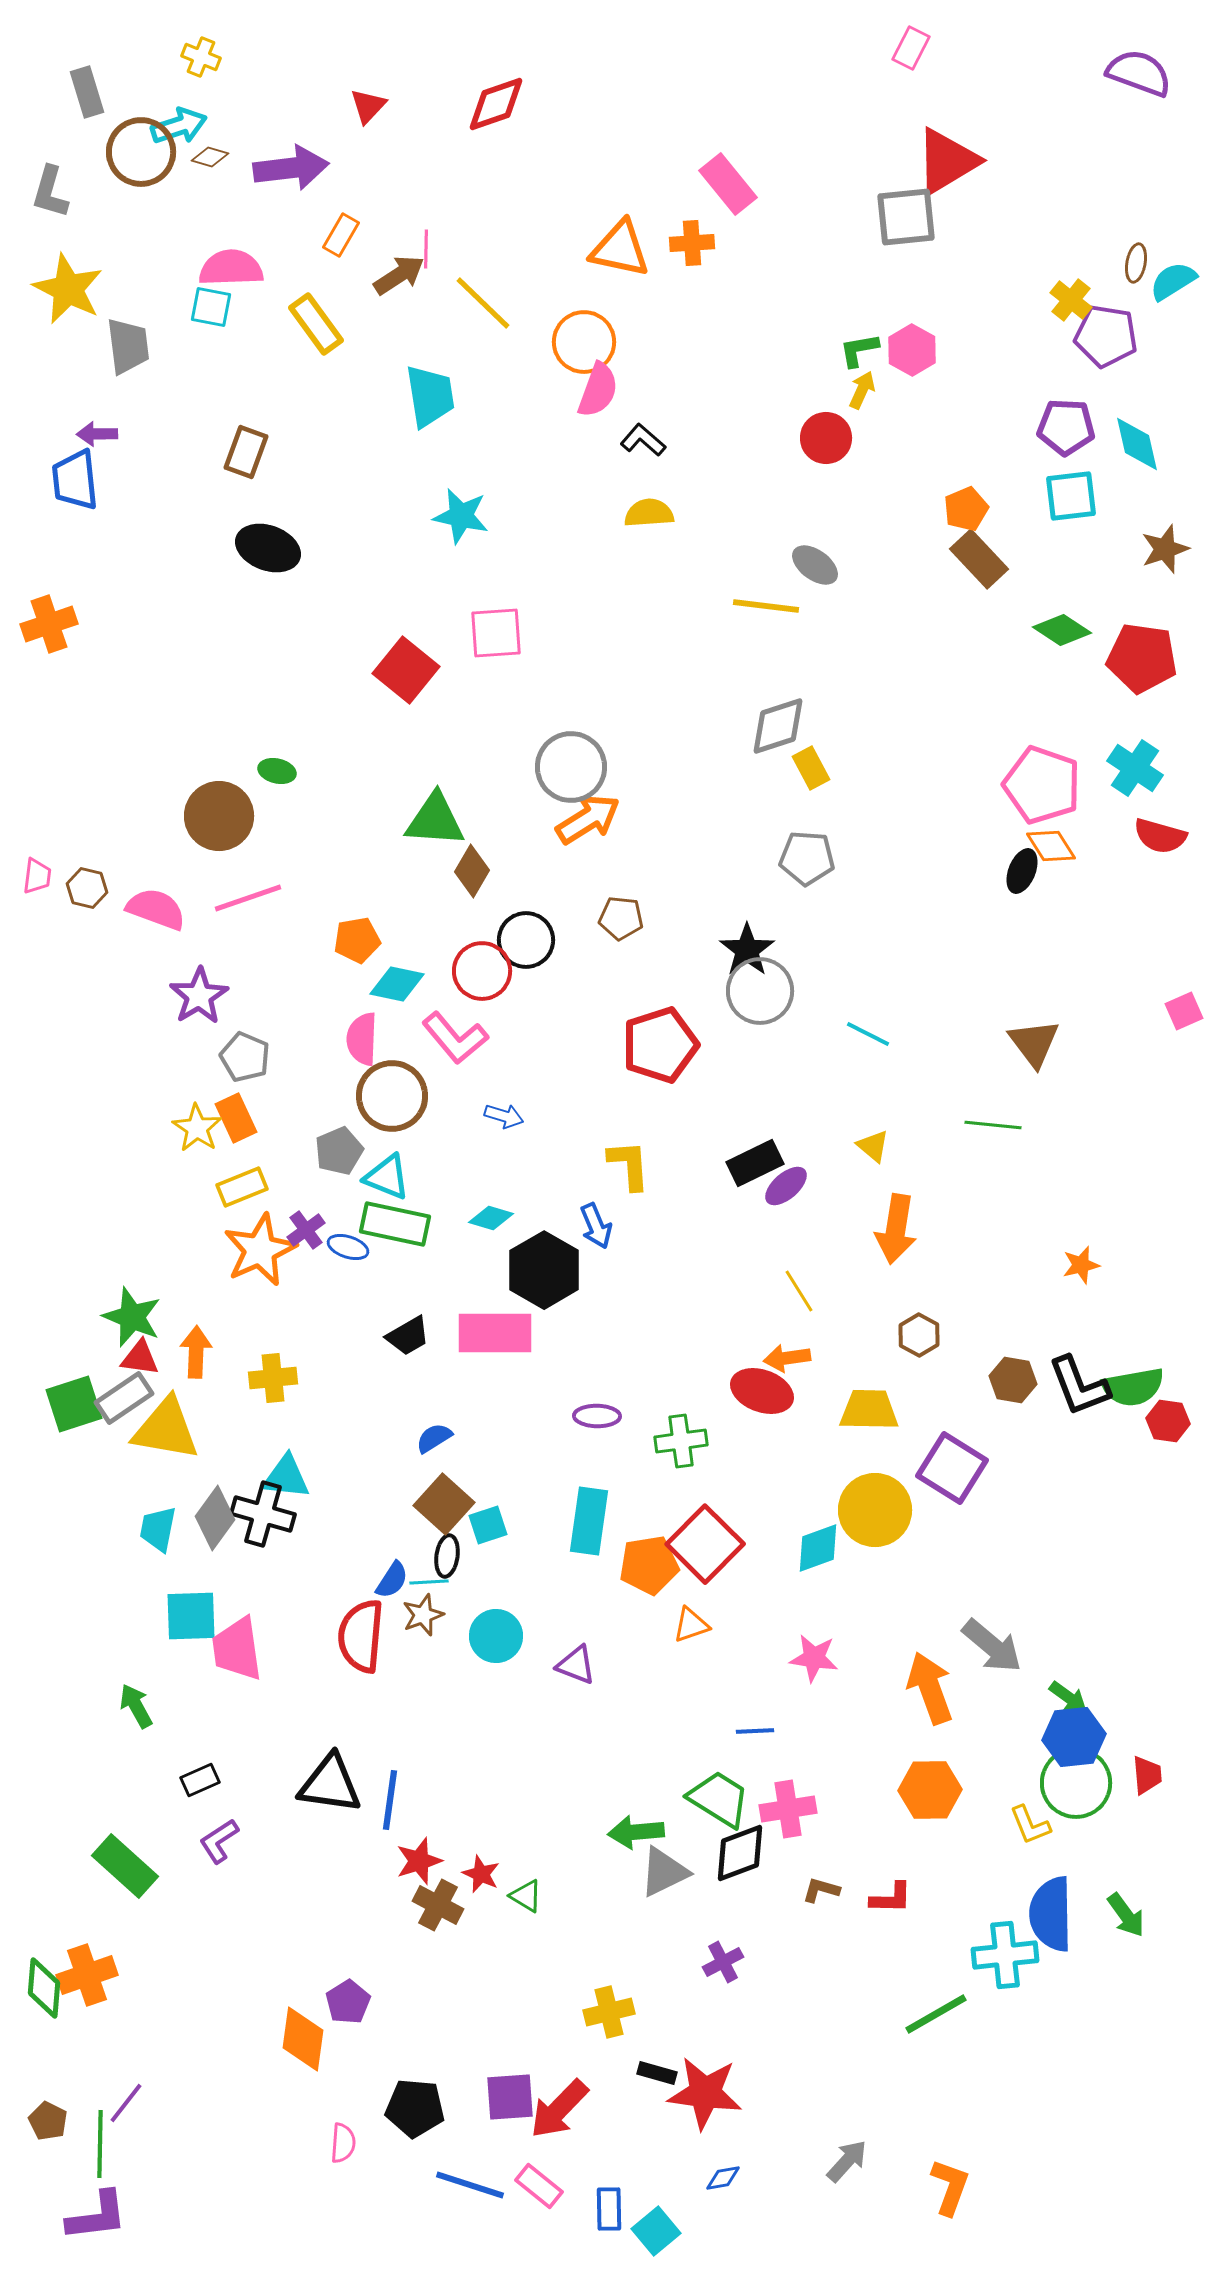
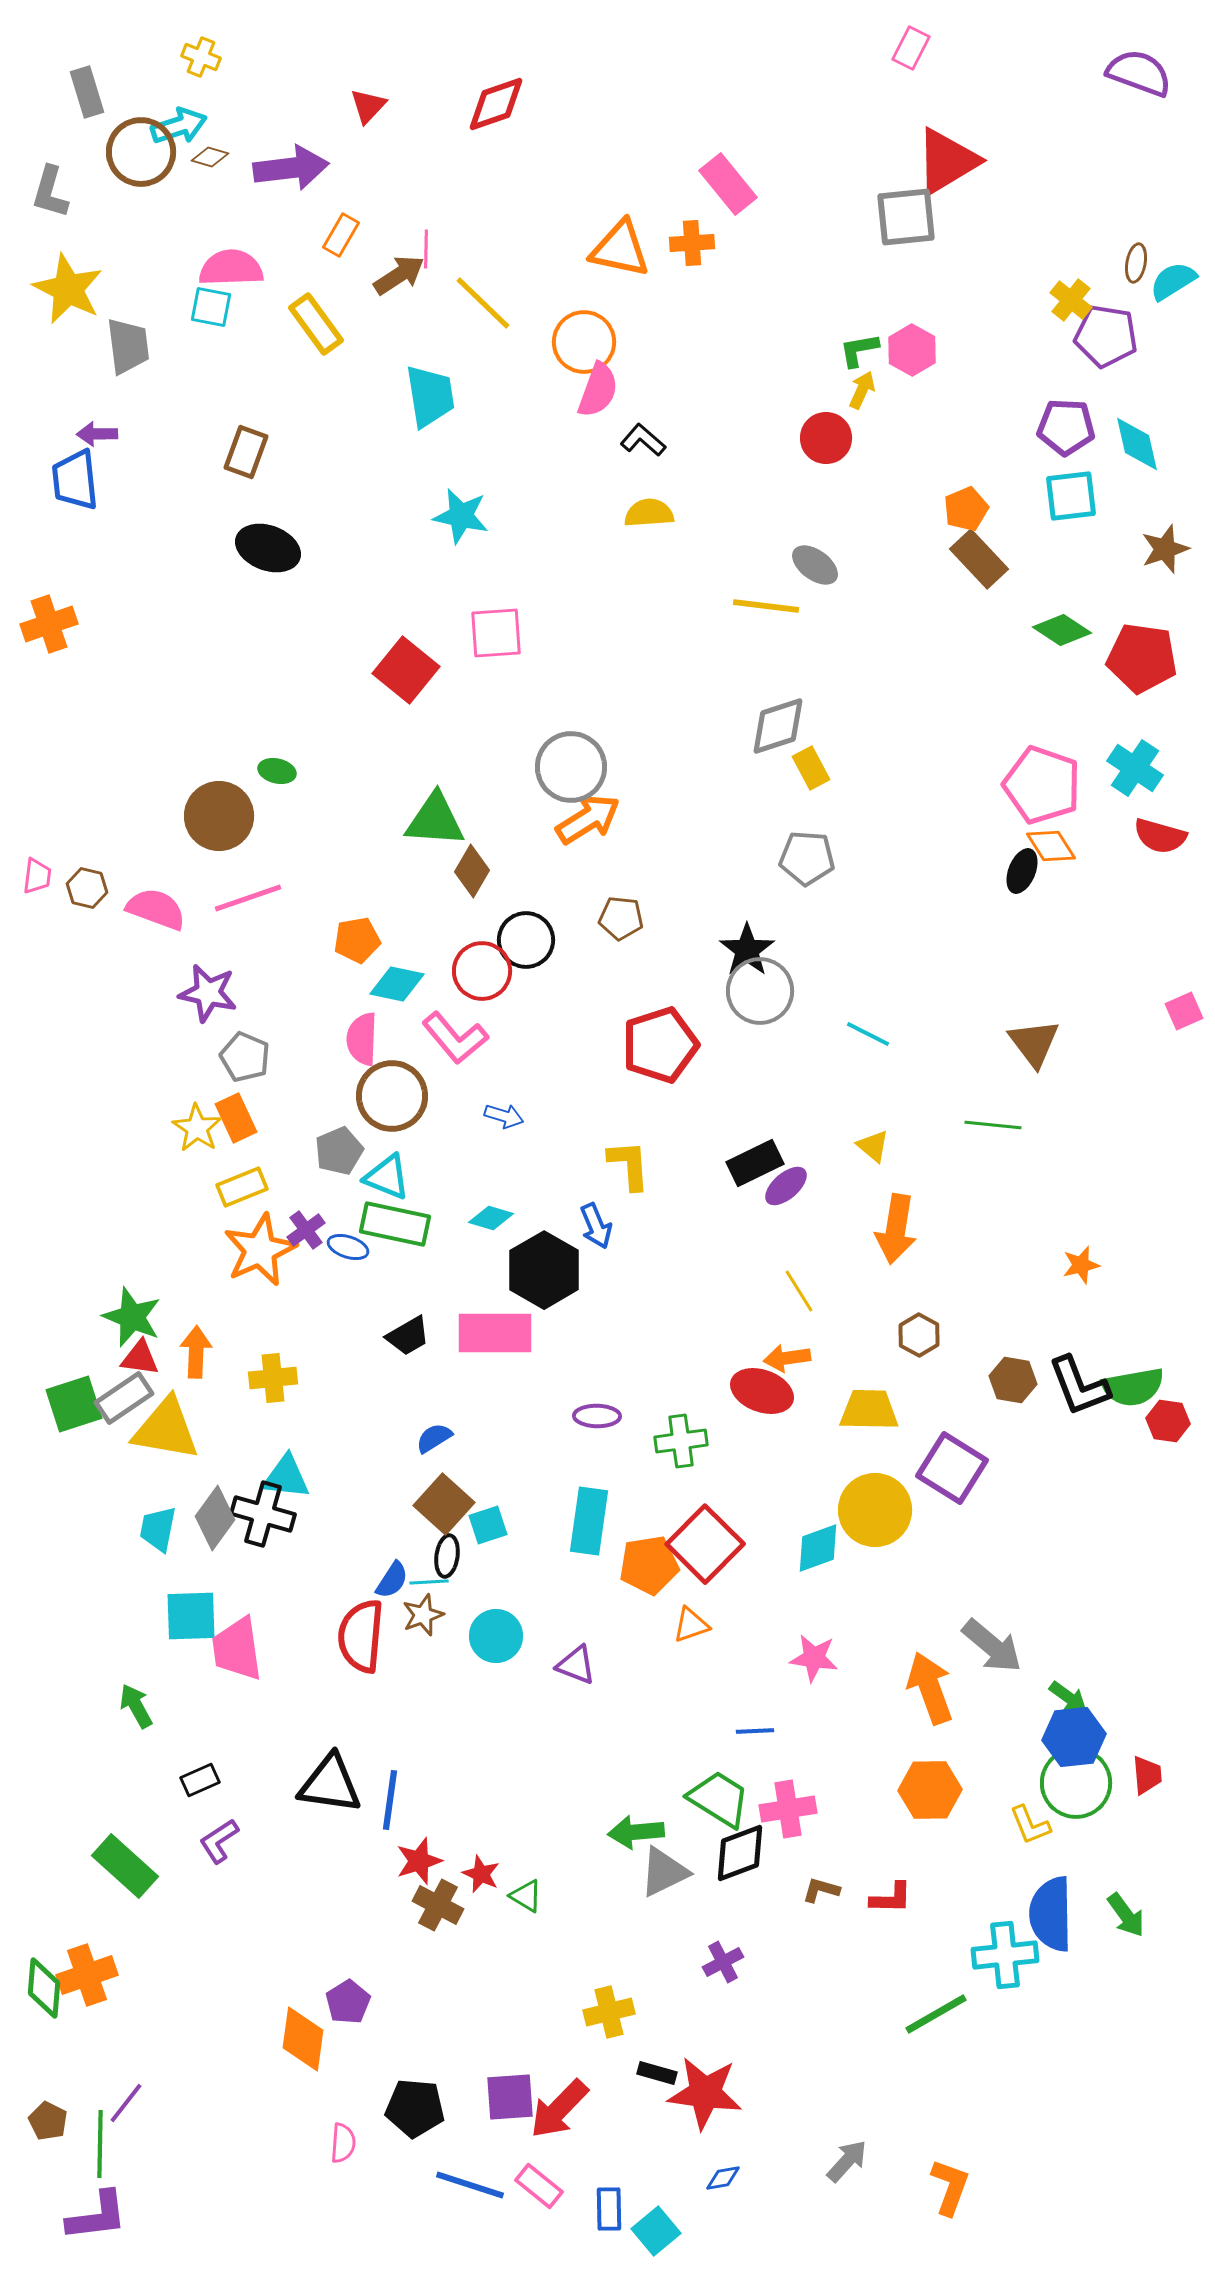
purple star at (199, 996): moved 9 px right, 3 px up; rotated 28 degrees counterclockwise
